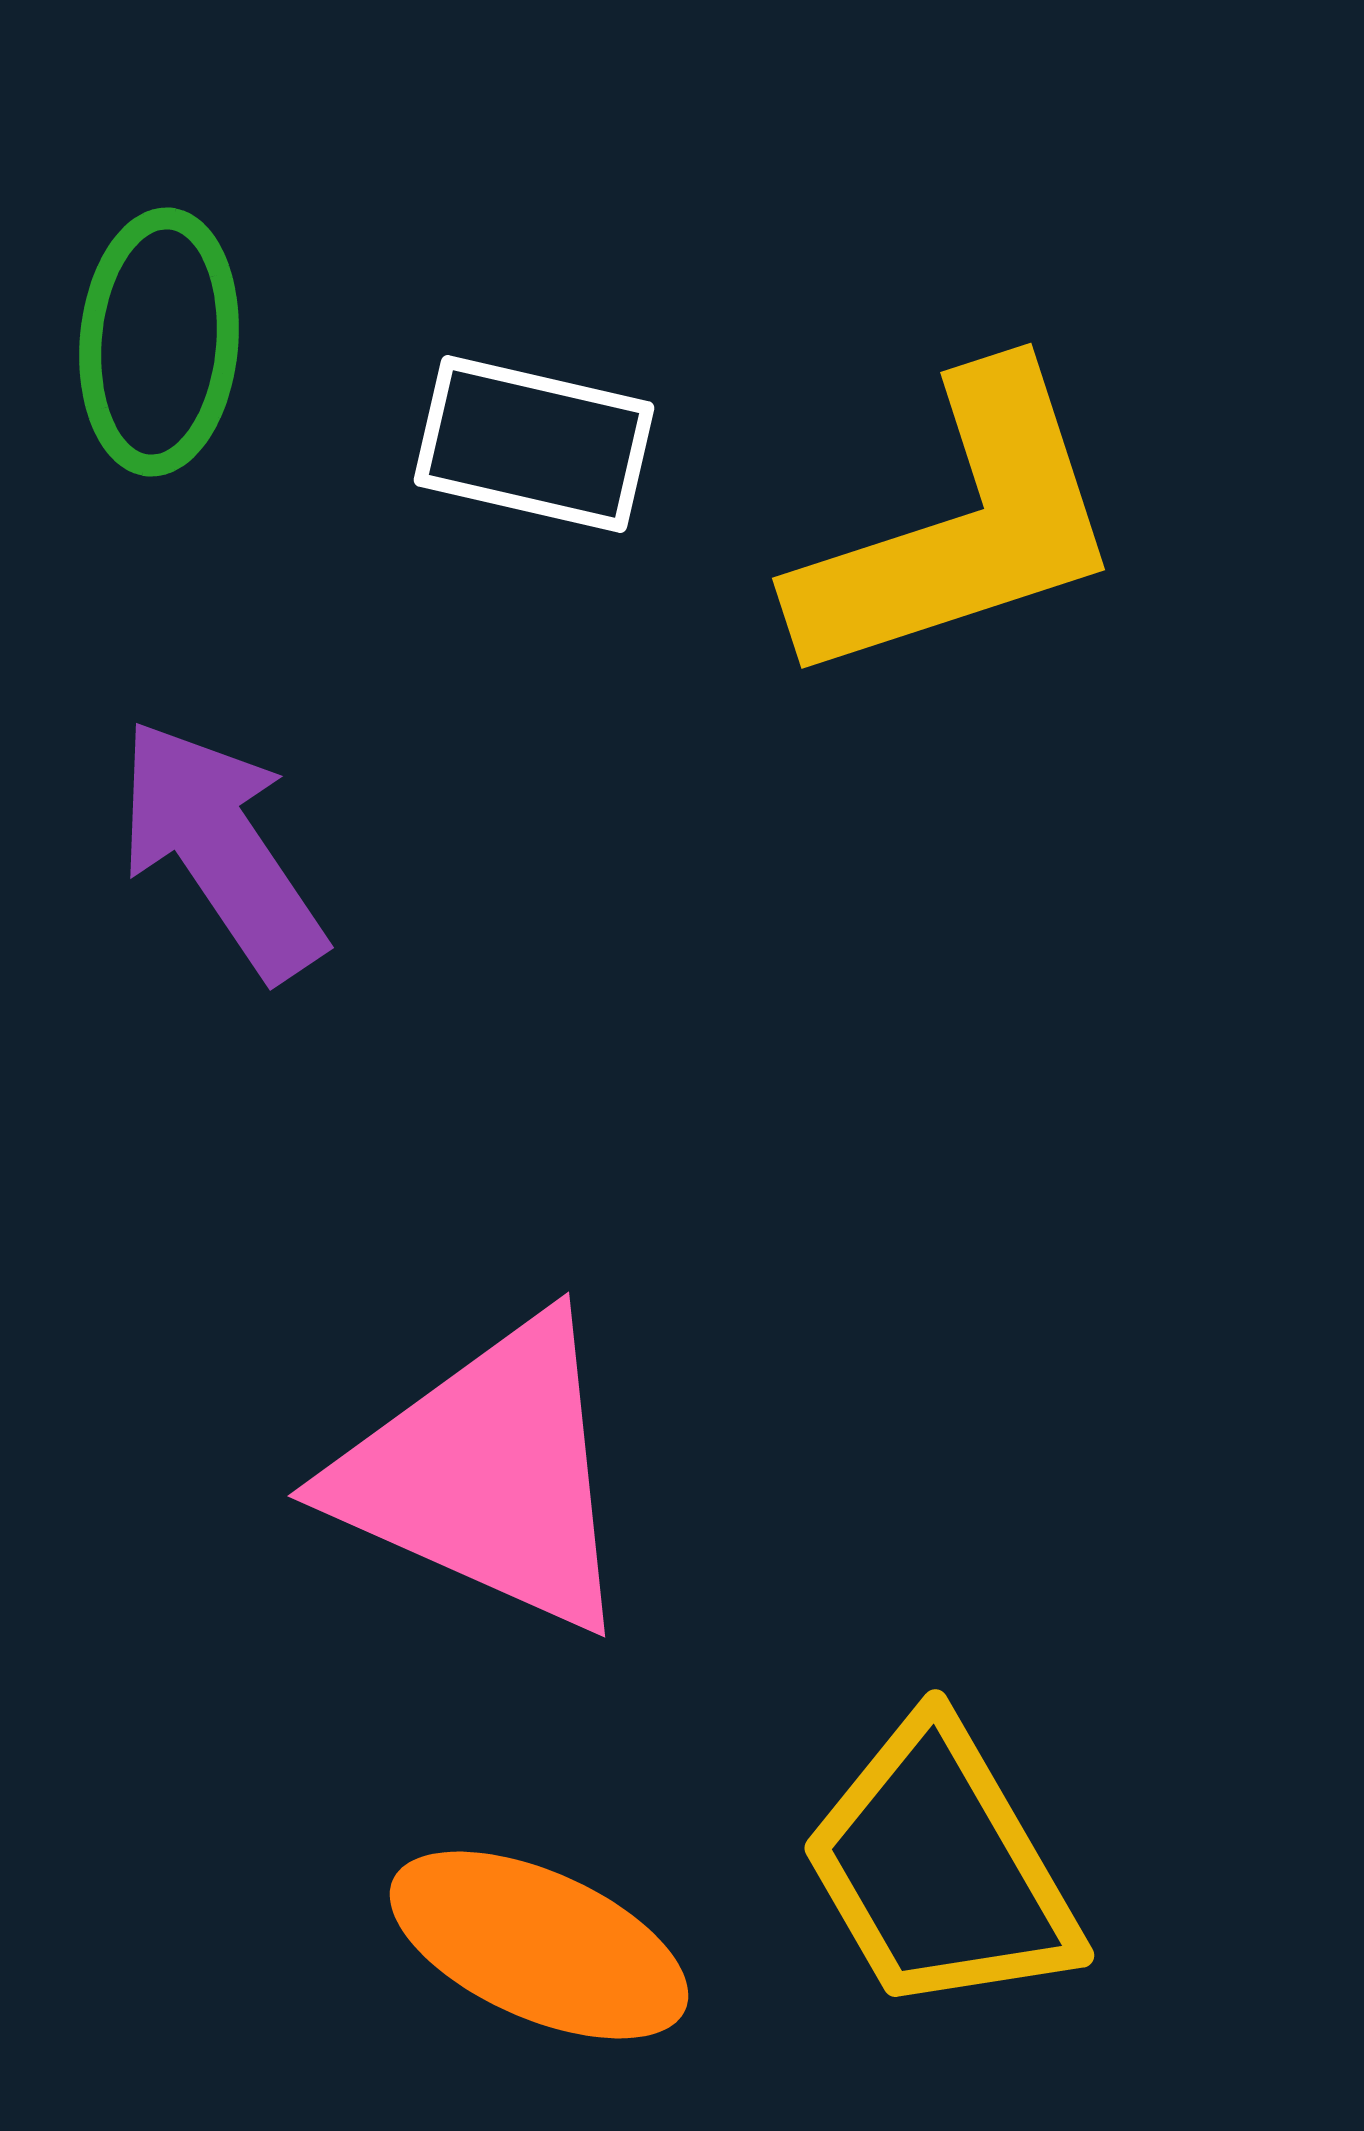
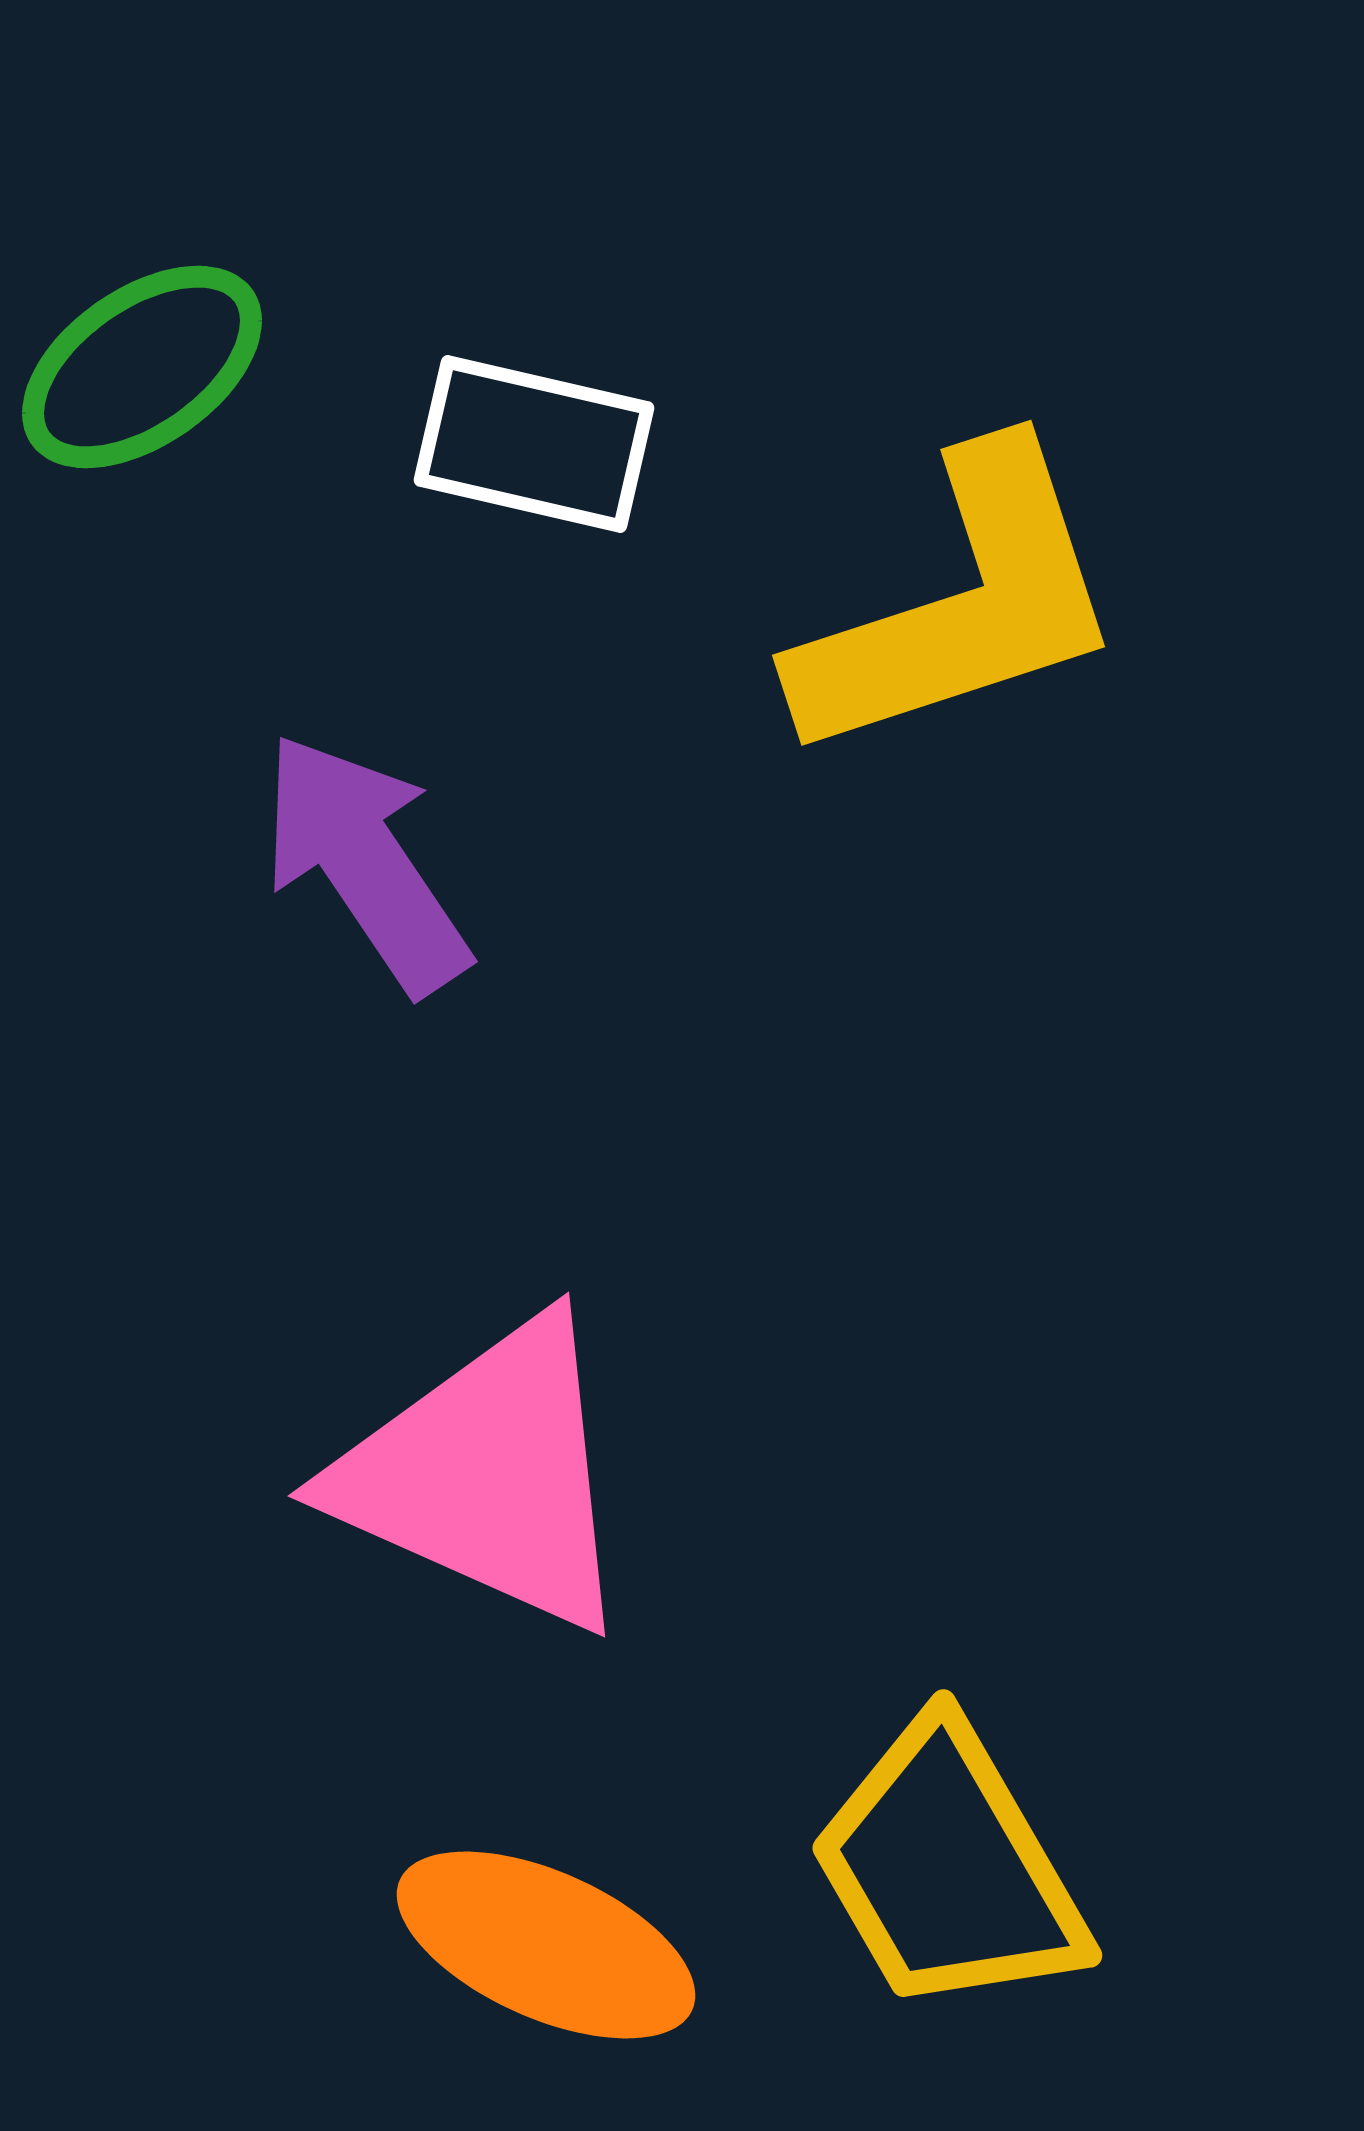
green ellipse: moved 17 px left, 25 px down; rotated 50 degrees clockwise
yellow L-shape: moved 77 px down
purple arrow: moved 144 px right, 14 px down
yellow trapezoid: moved 8 px right
orange ellipse: moved 7 px right
